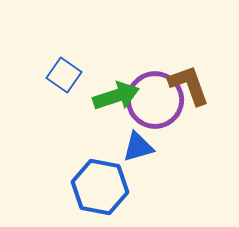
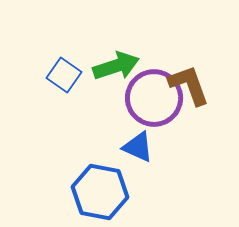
green arrow: moved 30 px up
purple circle: moved 1 px left, 2 px up
blue triangle: rotated 40 degrees clockwise
blue hexagon: moved 5 px down
